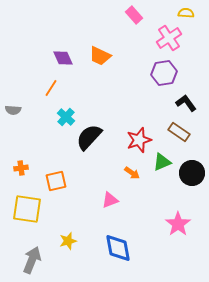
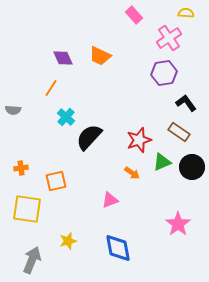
black circle: moved 6 px up
